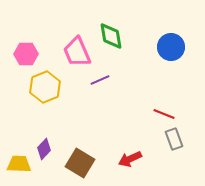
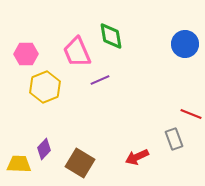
blue circle: moved 14 px right, 3 px up
red line: moved 27 px right
red arrow: moved 7 px right, 2 px up
